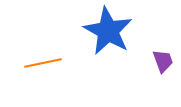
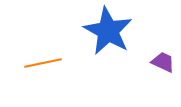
purple trapezoid: moved 1 px down; rotated 45 degrees counterclockwise
